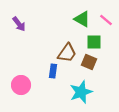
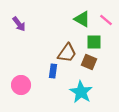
cyan star: rotated 20 degrees counterclockwise
